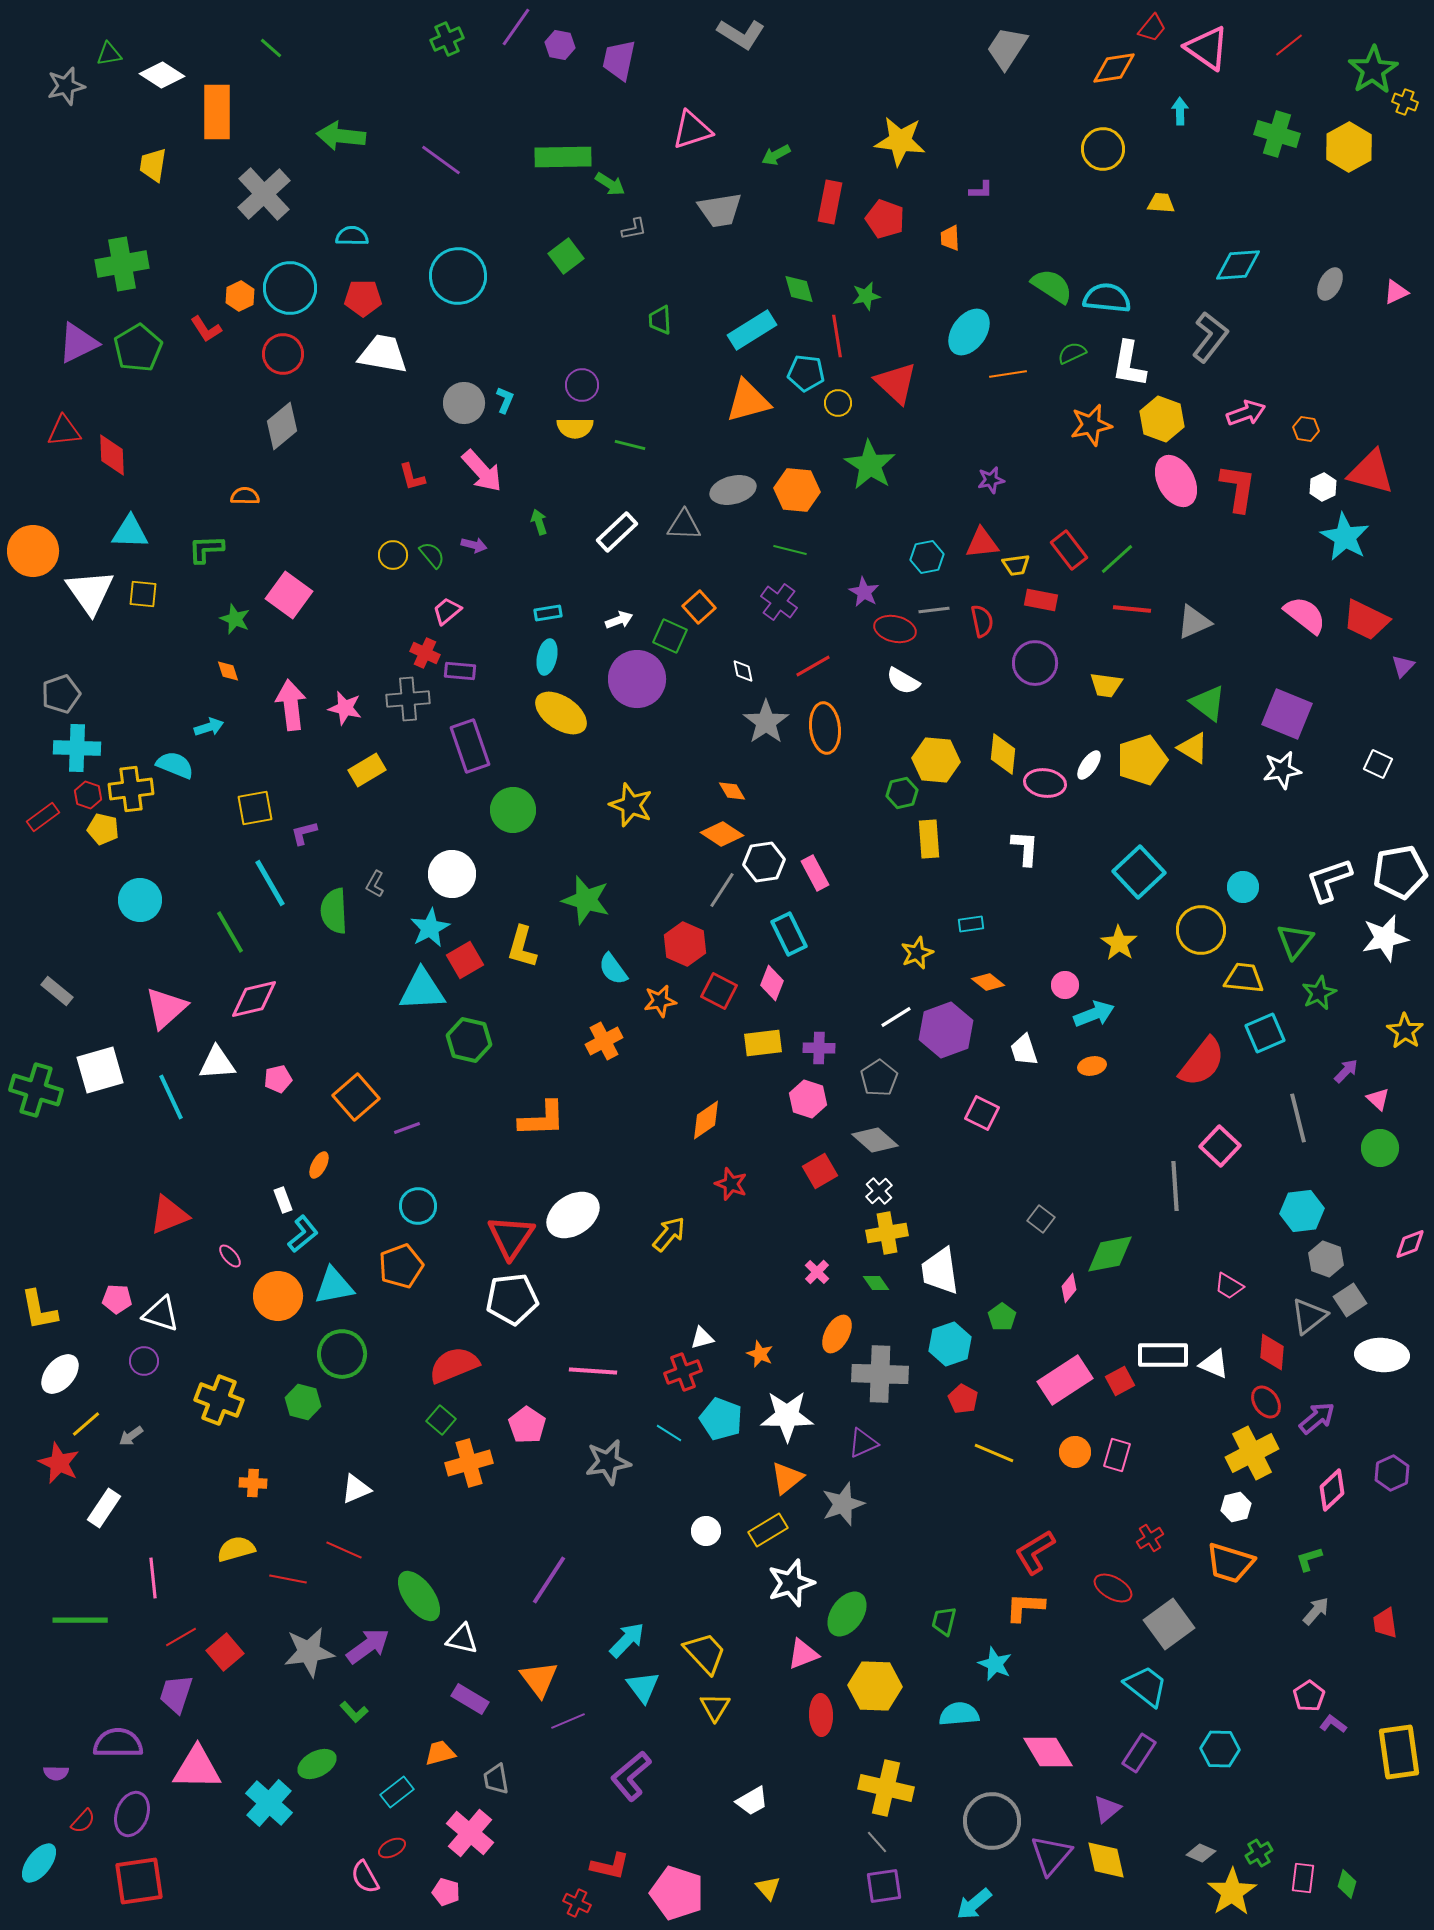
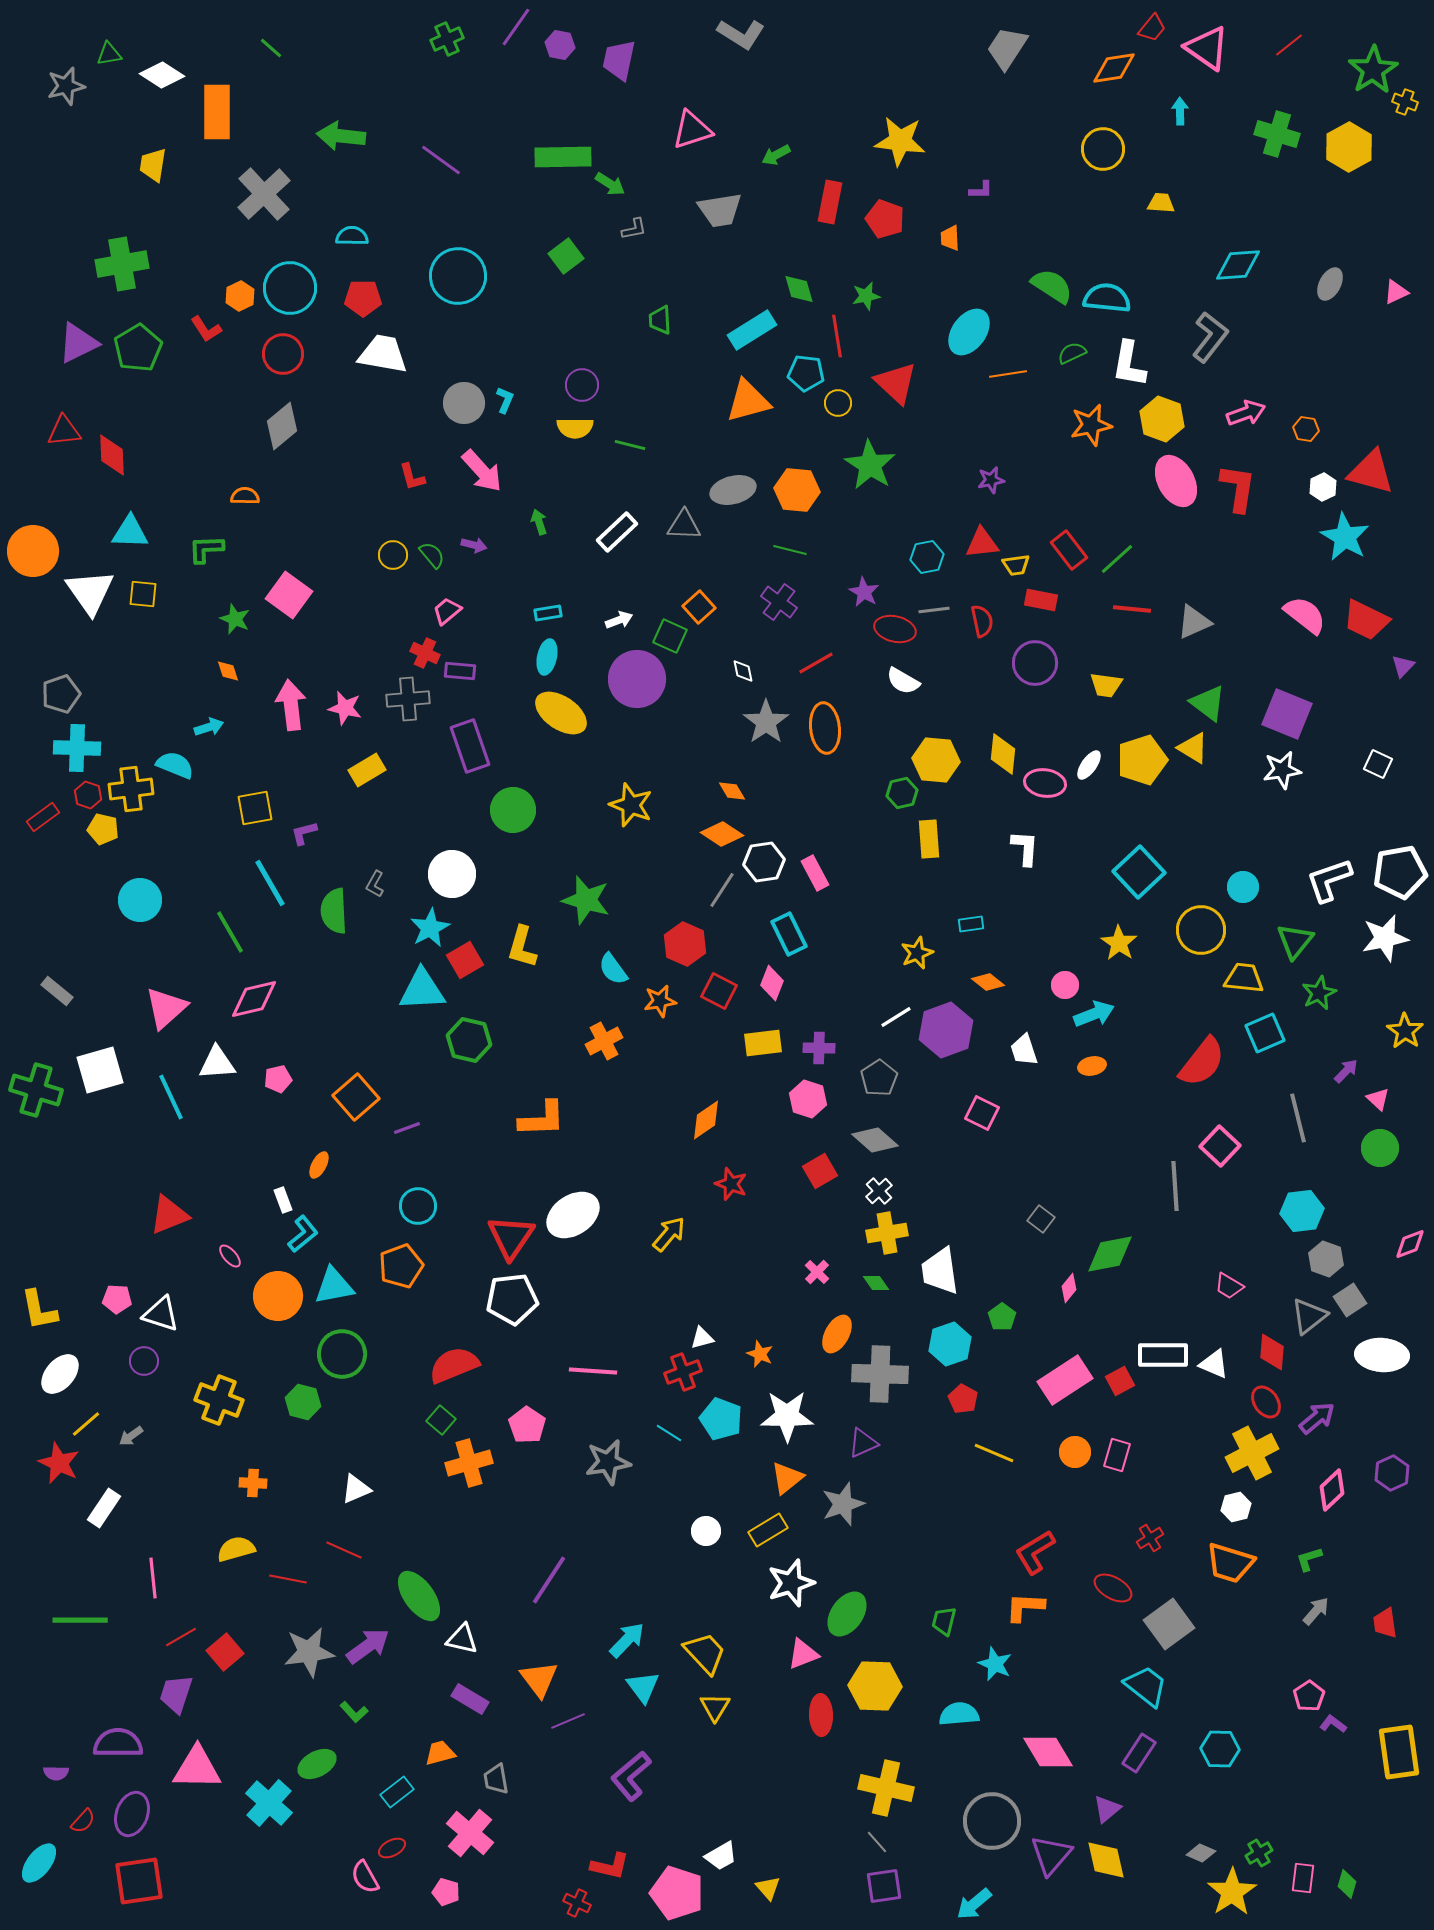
red line at (813, 666): moved 3 px right, 3 px up
white trapezoid at (752, 1801): moved 31 px left, 55 px down
